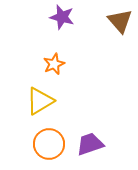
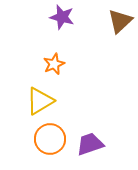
brown triangle: rotated 28 degrees clockwise
orange circle: moved 1 px right, 5 px up
